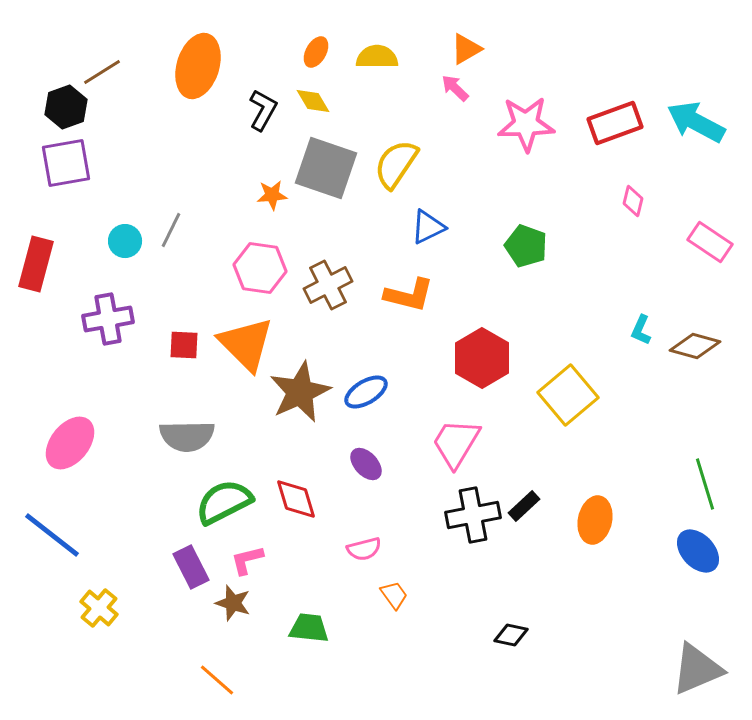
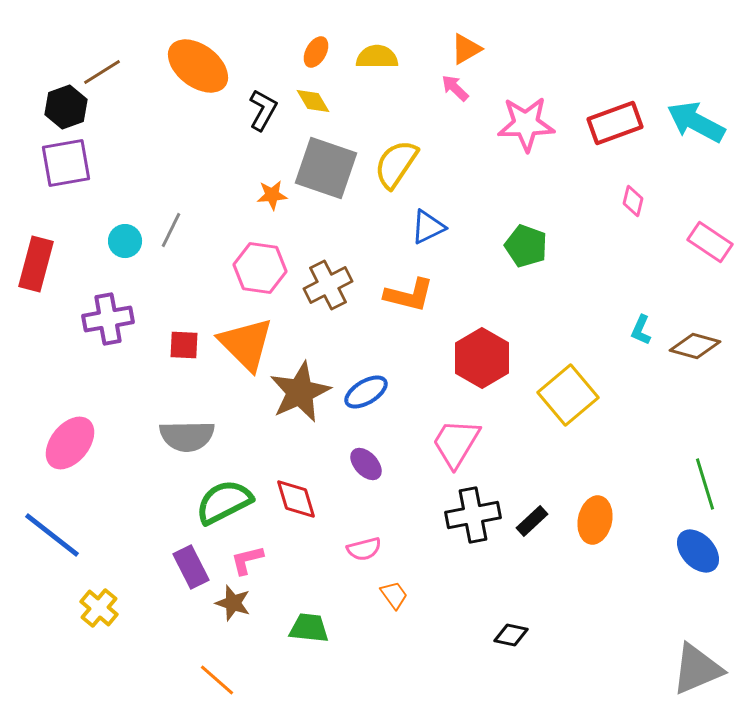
orange ellipse at (198, 66): rotated 70 degrees counterclockwise
black rectangle at (524, 506): moved 8 px right, 15 px down
